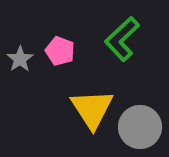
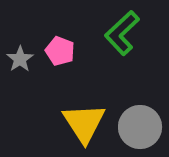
green L-shape: moved 6 px up
yellow triangle: moved 8 px left, 14 px down
